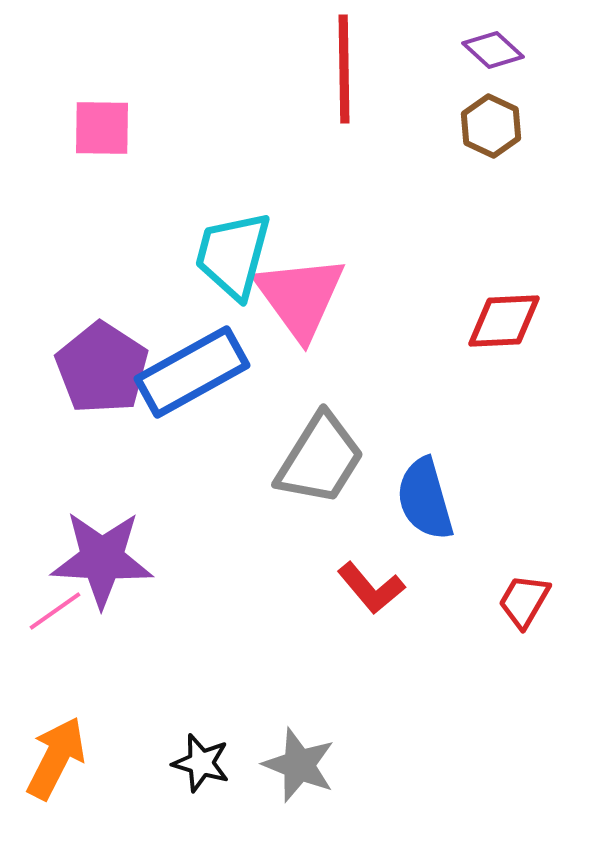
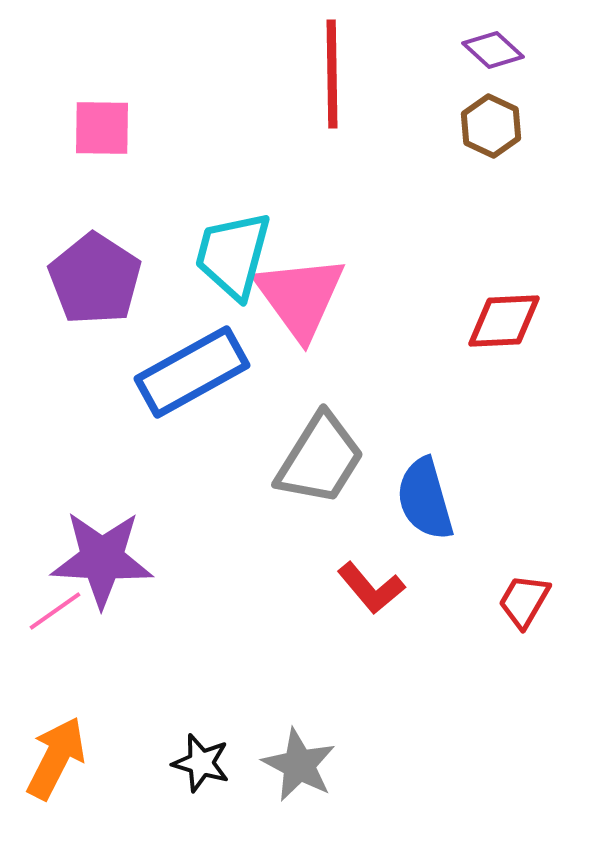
red line: moved 12 px left, 5 px down
purple pentagon: moved 7 px left, 89 px up
gray star: rotated 6 degrees clockwise
